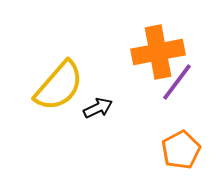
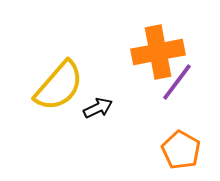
orange pentagon: rotated 15 degrees counterclockwise
